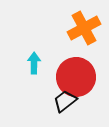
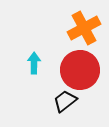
red circle: moved 4 px right, 7 px up
